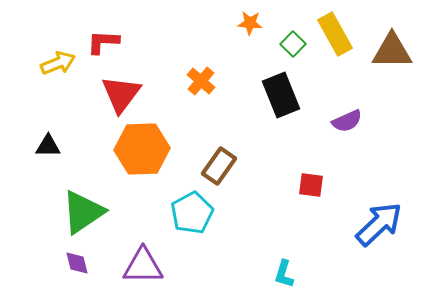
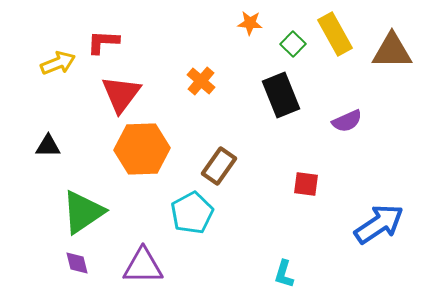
red square: moved 5 px left, 1 px up
blue arrow: rotated 9 degrees clockwise
